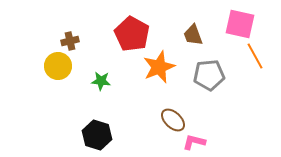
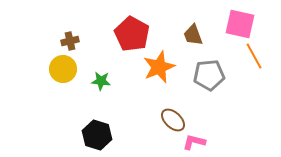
orange line: moved 1 px left
yellow circle: moved 5 px right, 3 px down
